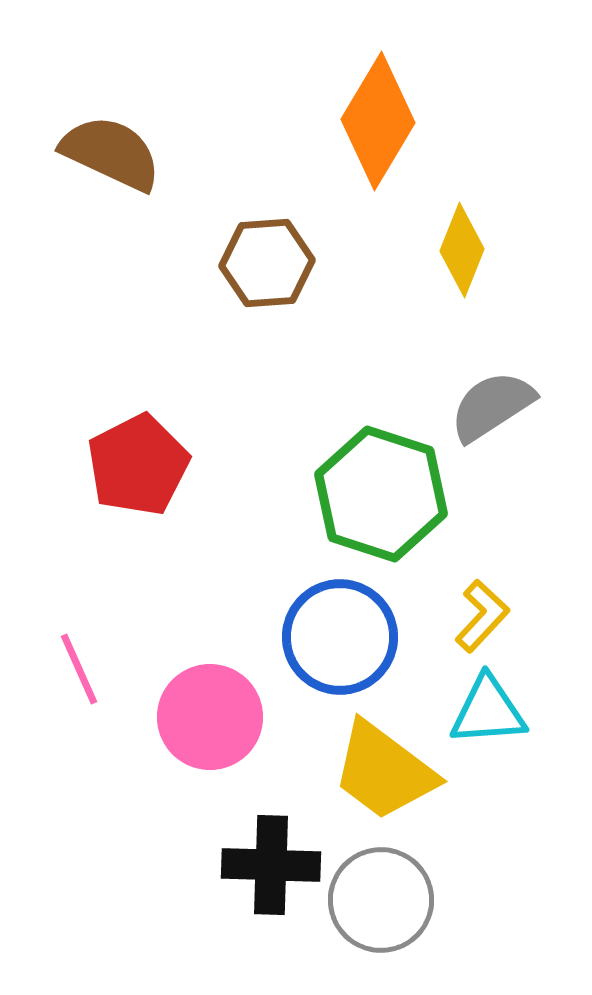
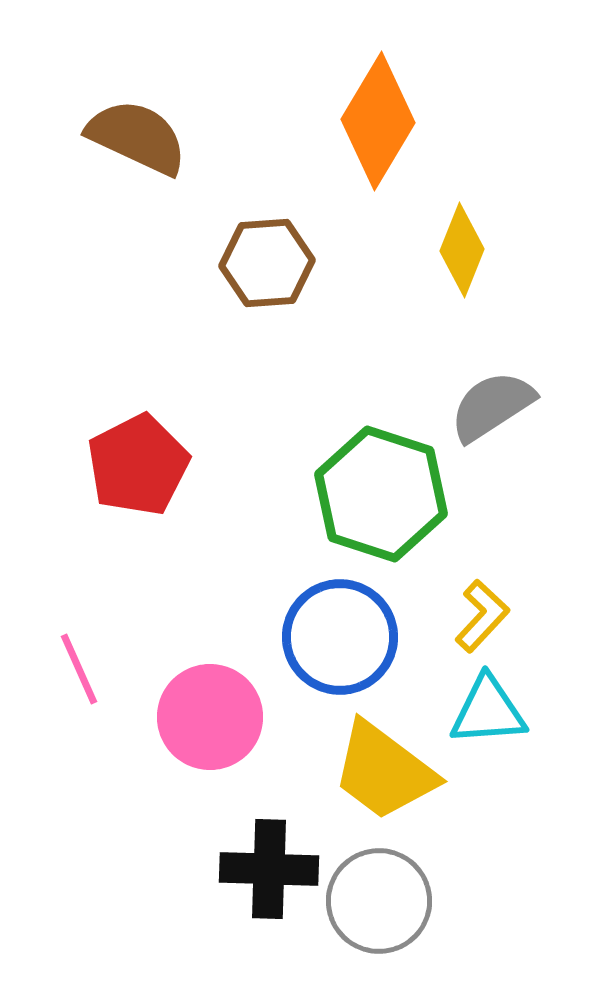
brown semicircle: moved 26 px right, 16 px up
black cross: moved 2 px left, 4 px down
gray circle: moved 2 px left, 1 px down
